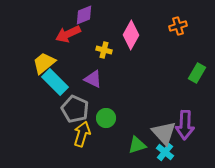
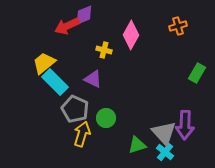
red arrow: moved 1 px left, 8 px up
